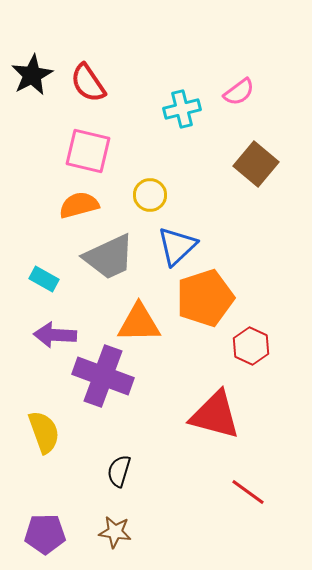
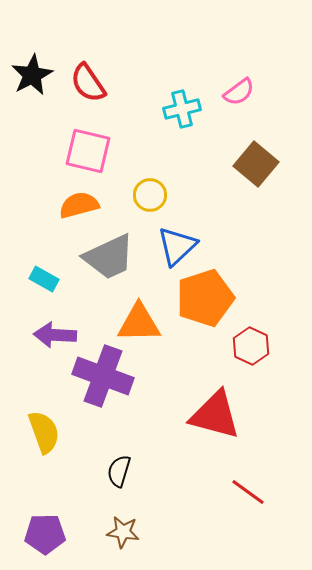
brown star: moved 8 px right
